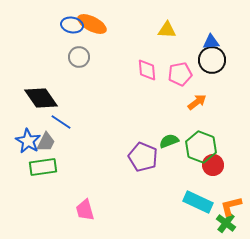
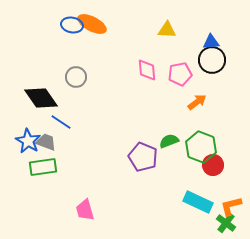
gray circle: moved 3 px left, 20 px down
gray trapezoid: rotated 95 degrees counterclockwise
